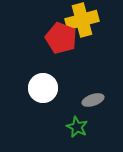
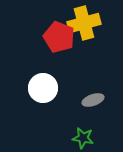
yellow cross: moved 2 px right, 3 px down
red pentagon: moved 2 px left, 1 px up
green star: moved 6 px right, 11 px down; rotated 15 degrees counterclockwise
